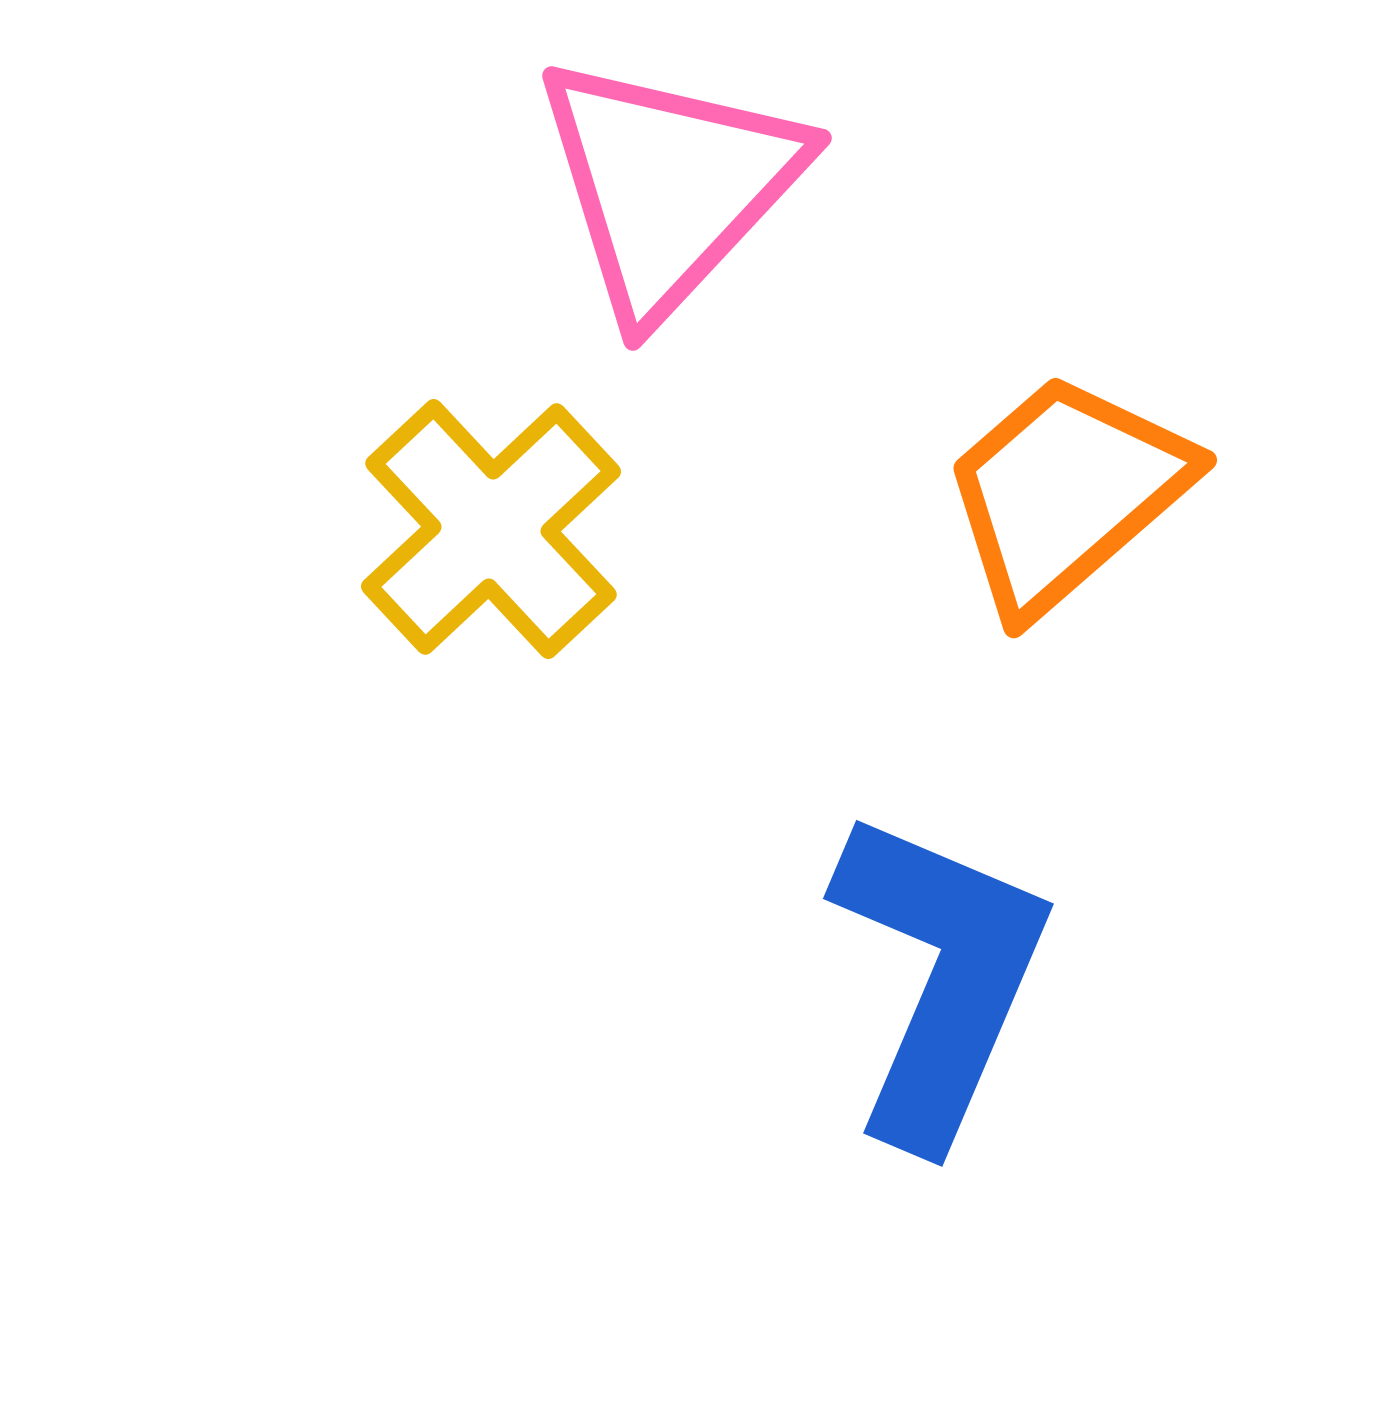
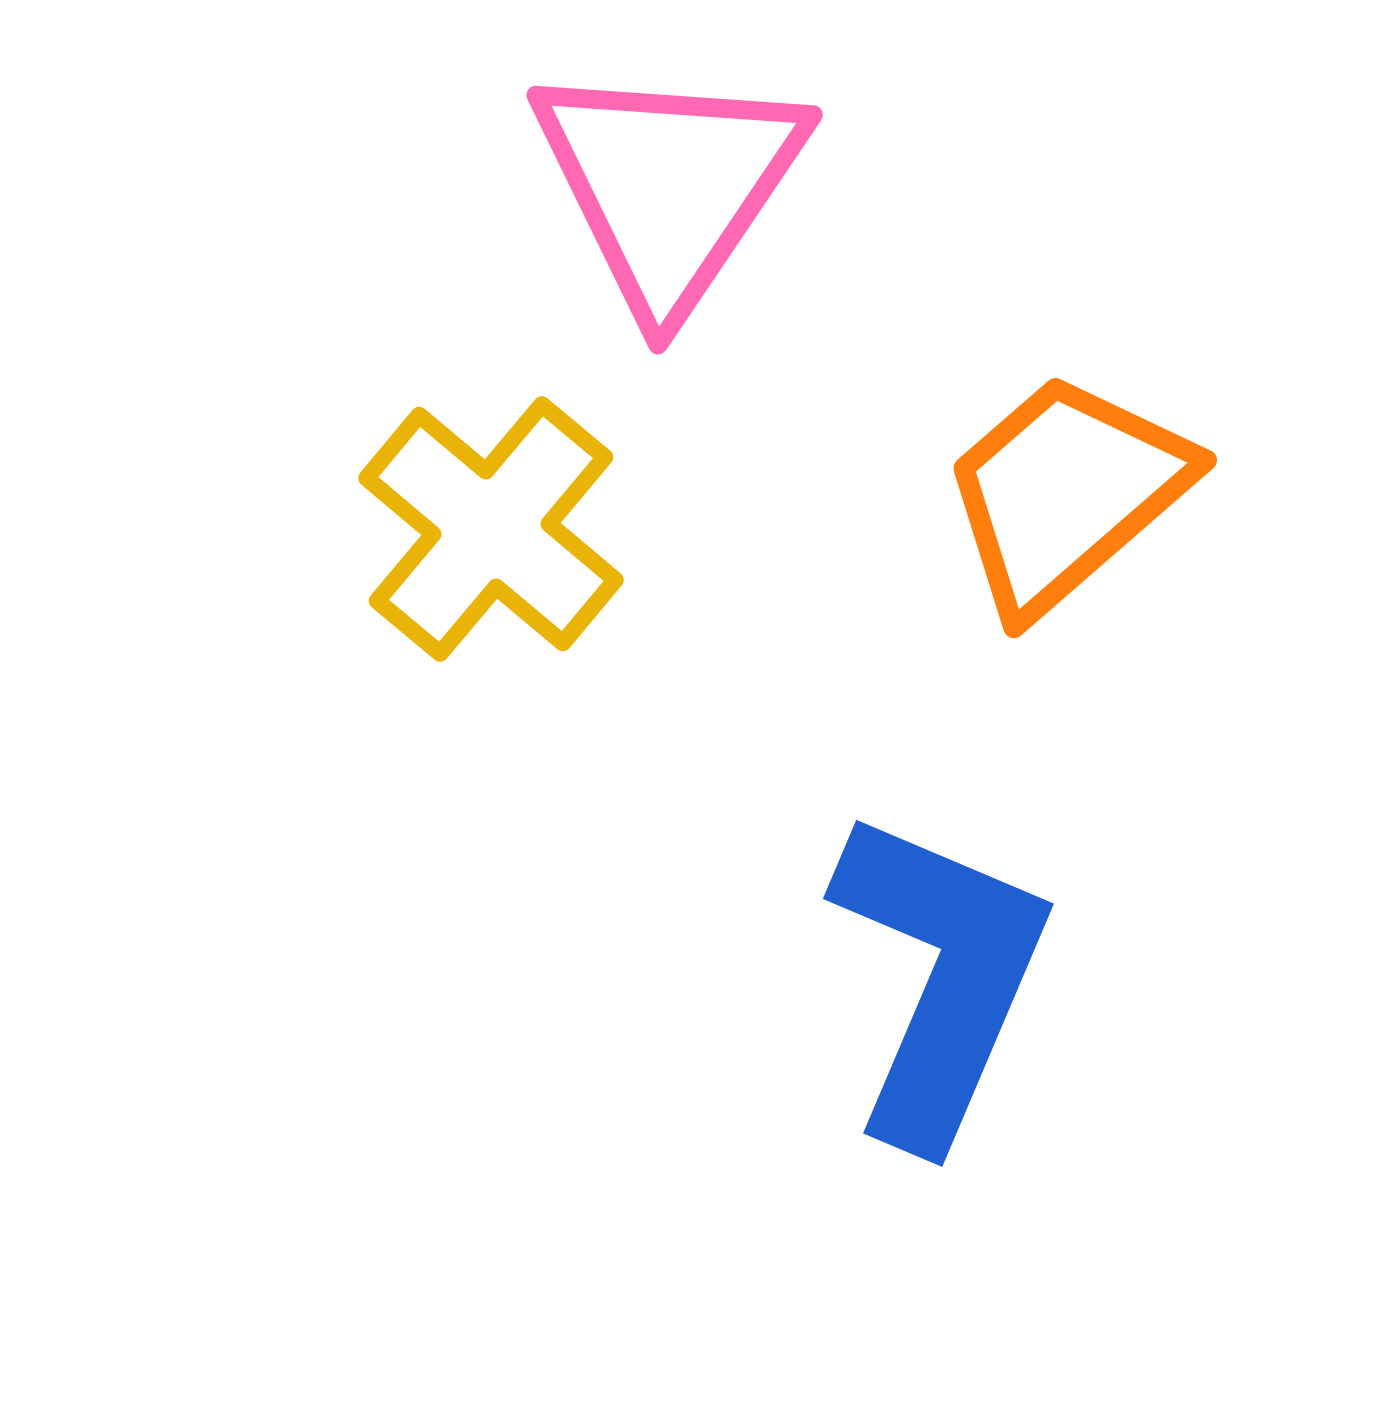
pink triangle: rotated 9 degrees counterclockwise
yellow cross: rotated 7 degrees counterclockwise
